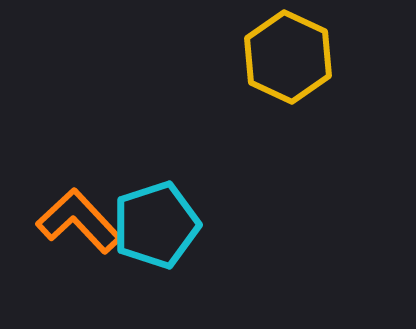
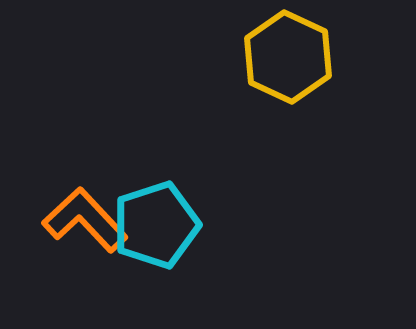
orange L-shape: moved 6 px right, 1 px up
